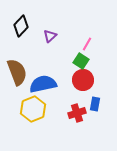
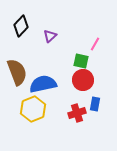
pink line: moved 8 px right
green square: rotated 21 degrees counterclockwise
